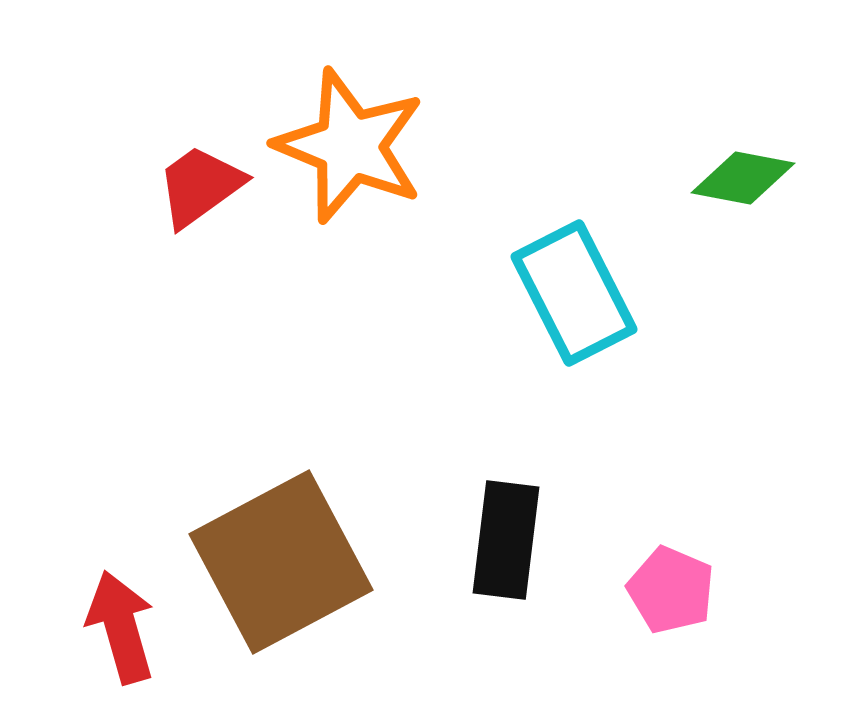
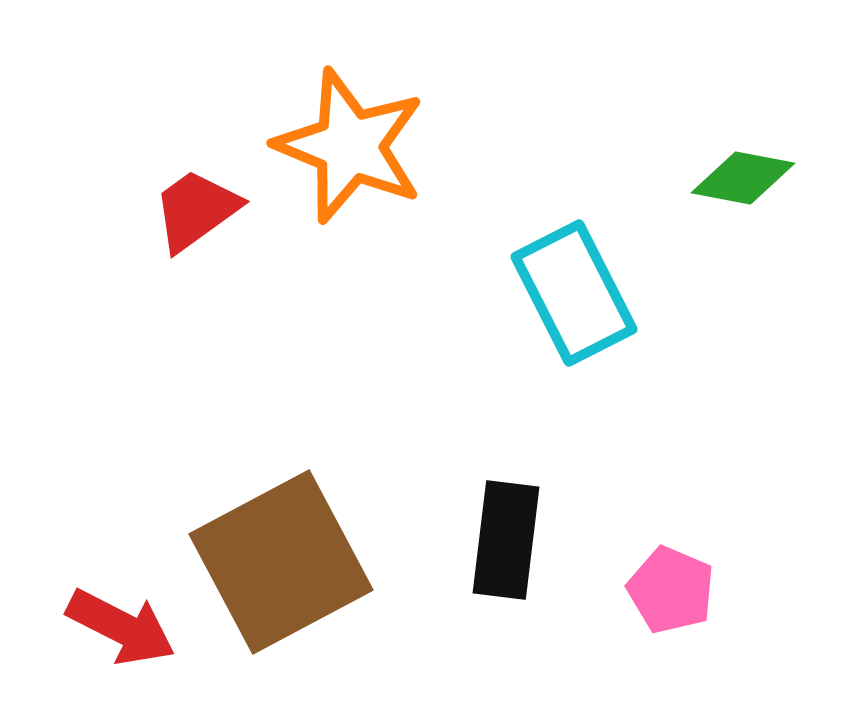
red trapezoid: moved 4 px left, 24 px down
red arrow: rotated 133 degrees clockwise
